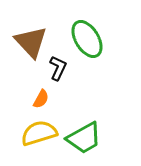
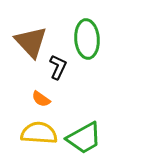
green ellipse: rotated 27 degrees clockwise
black L-shape: moved 1 px up
orange semicircle: rotated 96 degrees clockwise
yellow semicircle: rotated 21 degrees clockwise
